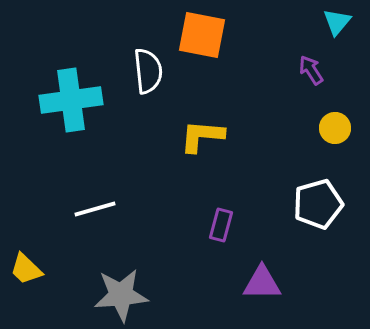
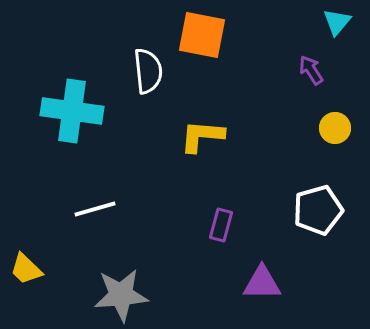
cyan cross: moved 1 px right, 11 px down; rotated 16 degrees clockwise
white pentagon: moved 6 px down
